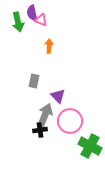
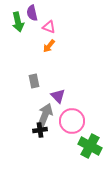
pink triangle: moved 8 px right, 7 px down
orange arrow: rotated 144 degrees counterclockwise
gray rectangle: rotated 24 degrees counterclockwise
pink circle: moved 2 px right
